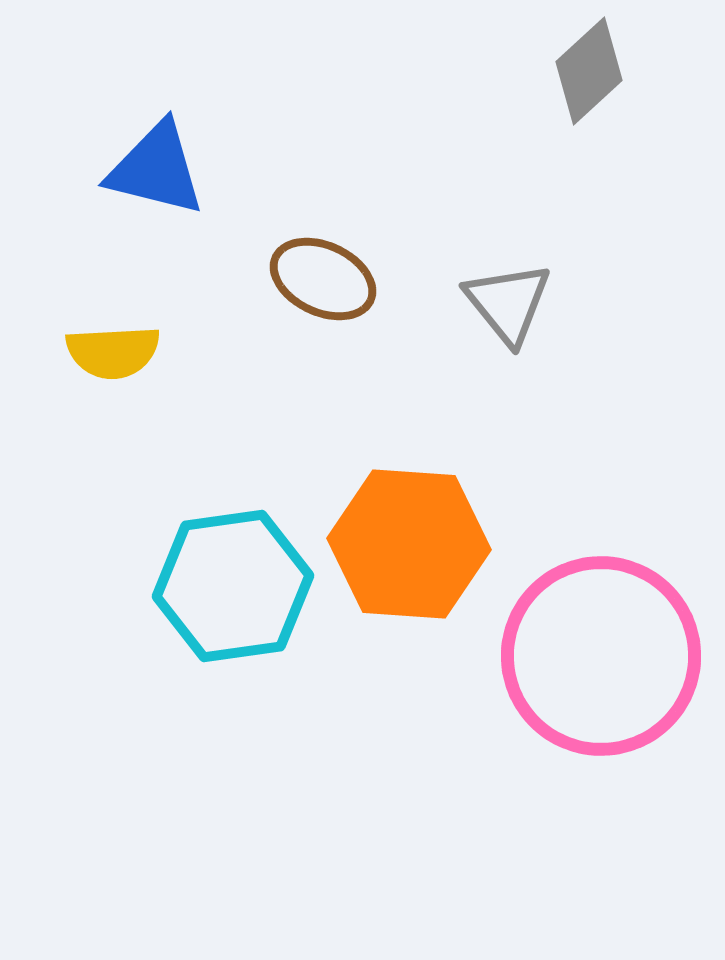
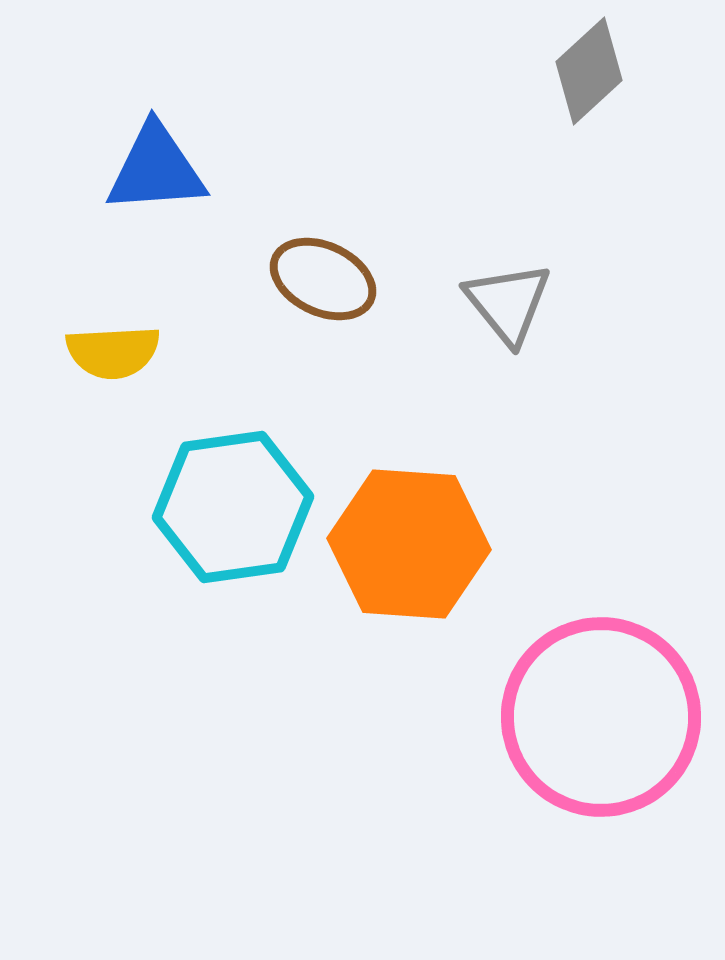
blue triangle: rotated 18 degrees counterclockwise
cyan hexagon: moved 79 px up
pink circle: moved 61 px down
